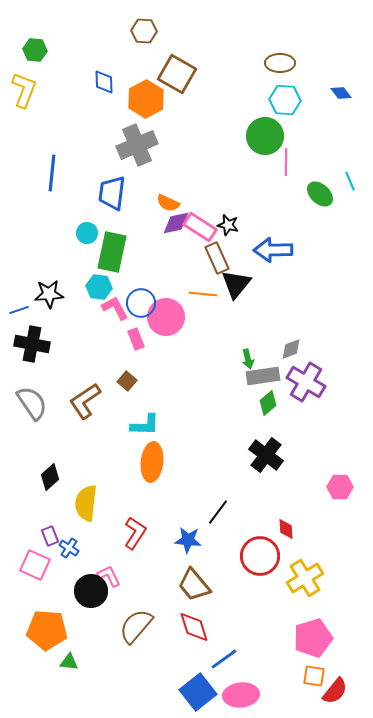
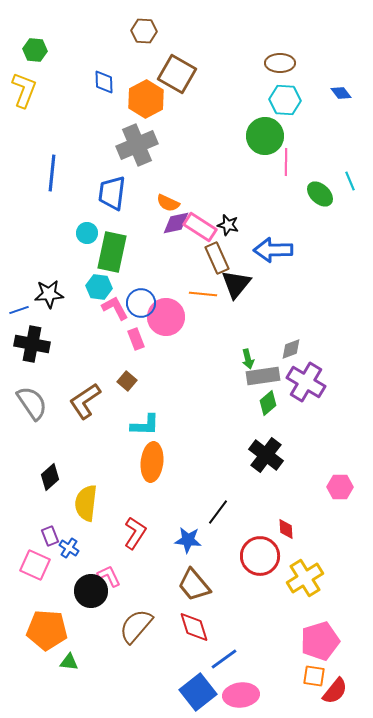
pink pentagon at (313, 638): moved 7 px right, 3 px down
